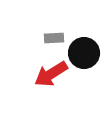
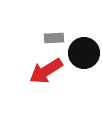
red arrow: moved 5 px left, 3 px up
